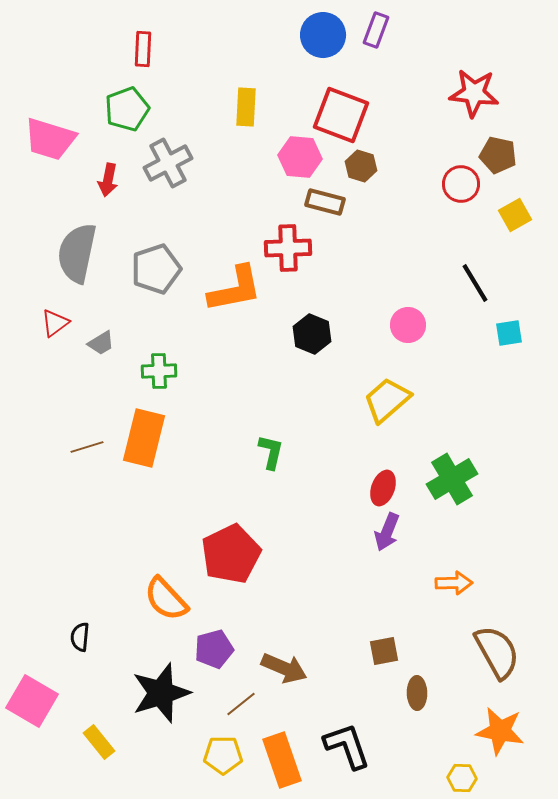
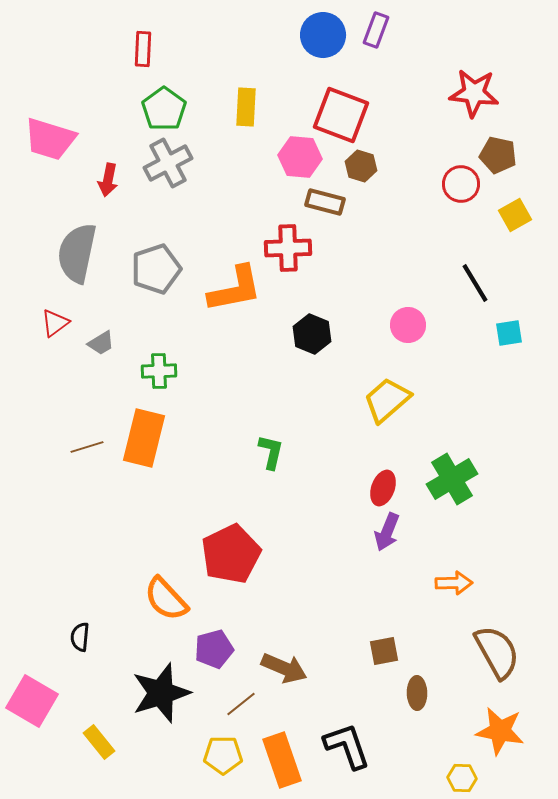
green pentagon at (127, 109): moved 37 px right; rotated 15 degrees counterclockwise
